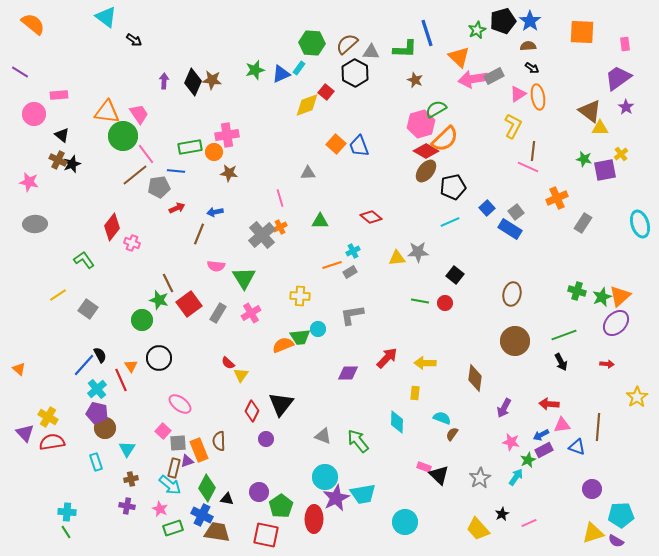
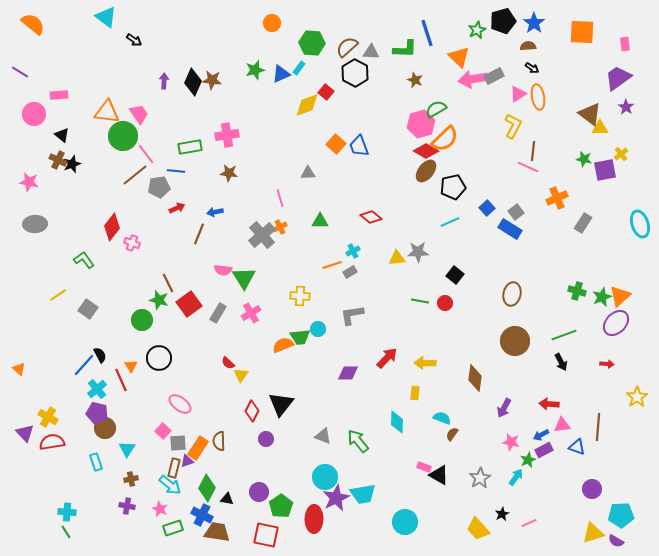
blue star at (530, 21): moved 4 px right, 2 px down
brown semicircle at (347, 44): moved 3 px down
brown triangle at (590, 111): moved 3 px down
orange circle at (214, 152): moved 58 px right, 129 px up
pink semicircle at (216, 266): moved 7 px right, 4 px down
orange rectangle at (199, 450): moved 1 px left, 2 px up; rotated 55 degrees clockwise
black triangle at (439, 475): rotated 15 degrees counterclockwise
